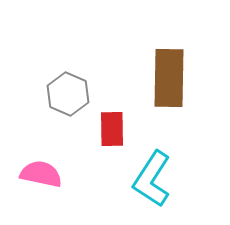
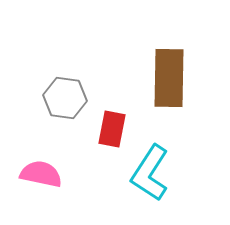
gray hexagon: moved 3 px left, 4 px down; rotated 15 degrees counterclockwise
red rectangle: rotated 12 degrees clockwise
cyan L-shape: moved 2 px left, 6 px up
